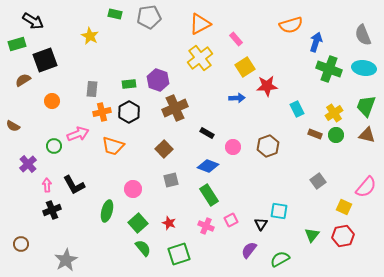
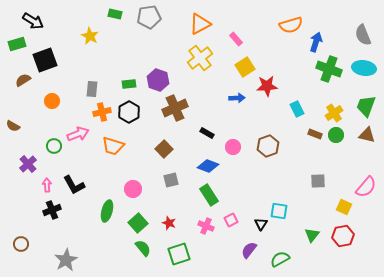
gray square at (318, 181): rotated 35 degrees clockwise
